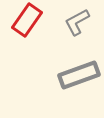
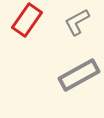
gray rectangle: rotated 9 degrees counterclockwise
